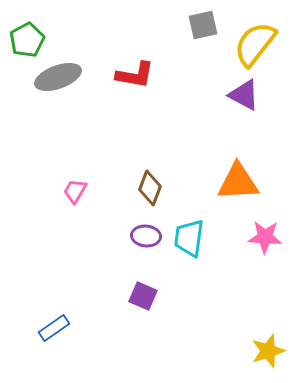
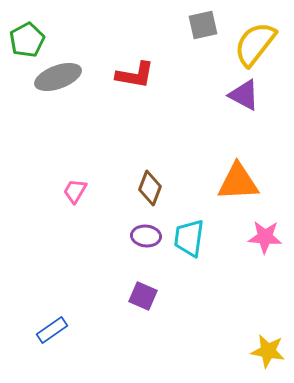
blue rectangle: moved 2 px left, 2 px down
yellow star: rotated 28 degrees clockwise
